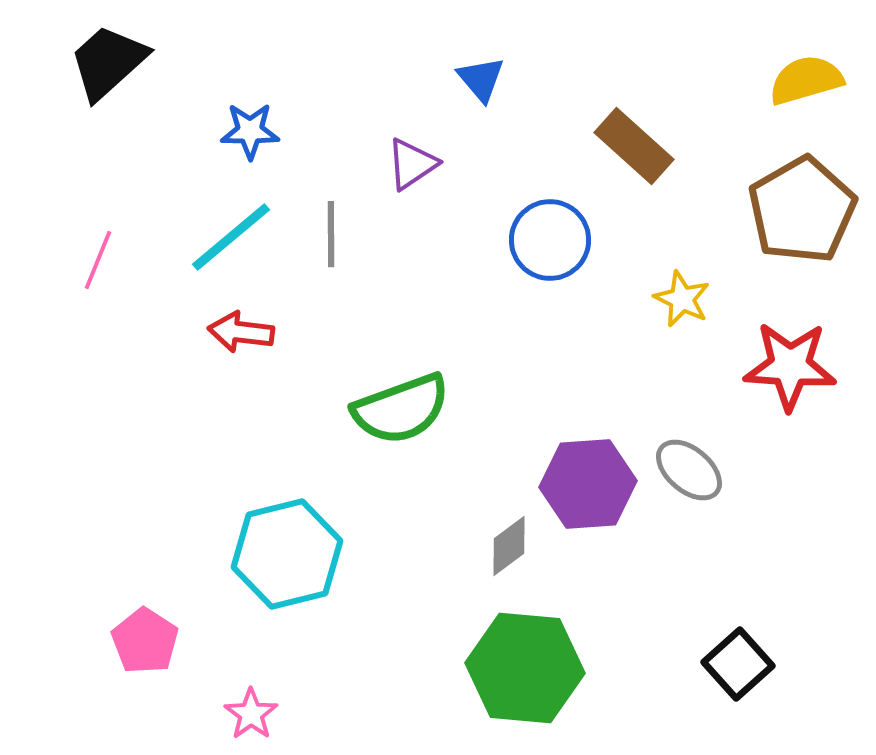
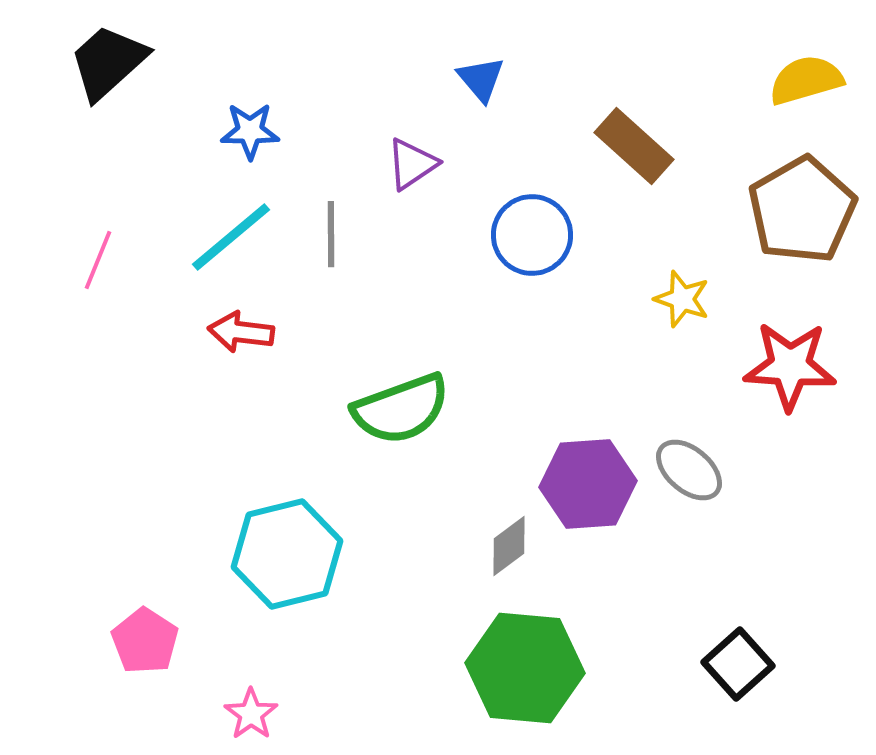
blue circle: moved 18 px left, 5 px up
yellow star: rotated 6 degrees counterclockwise
